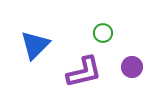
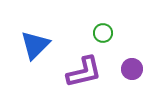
purple circle: moved 2 px down
